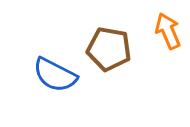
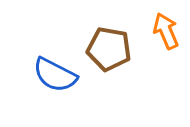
orange arrow: moved 2 px left
